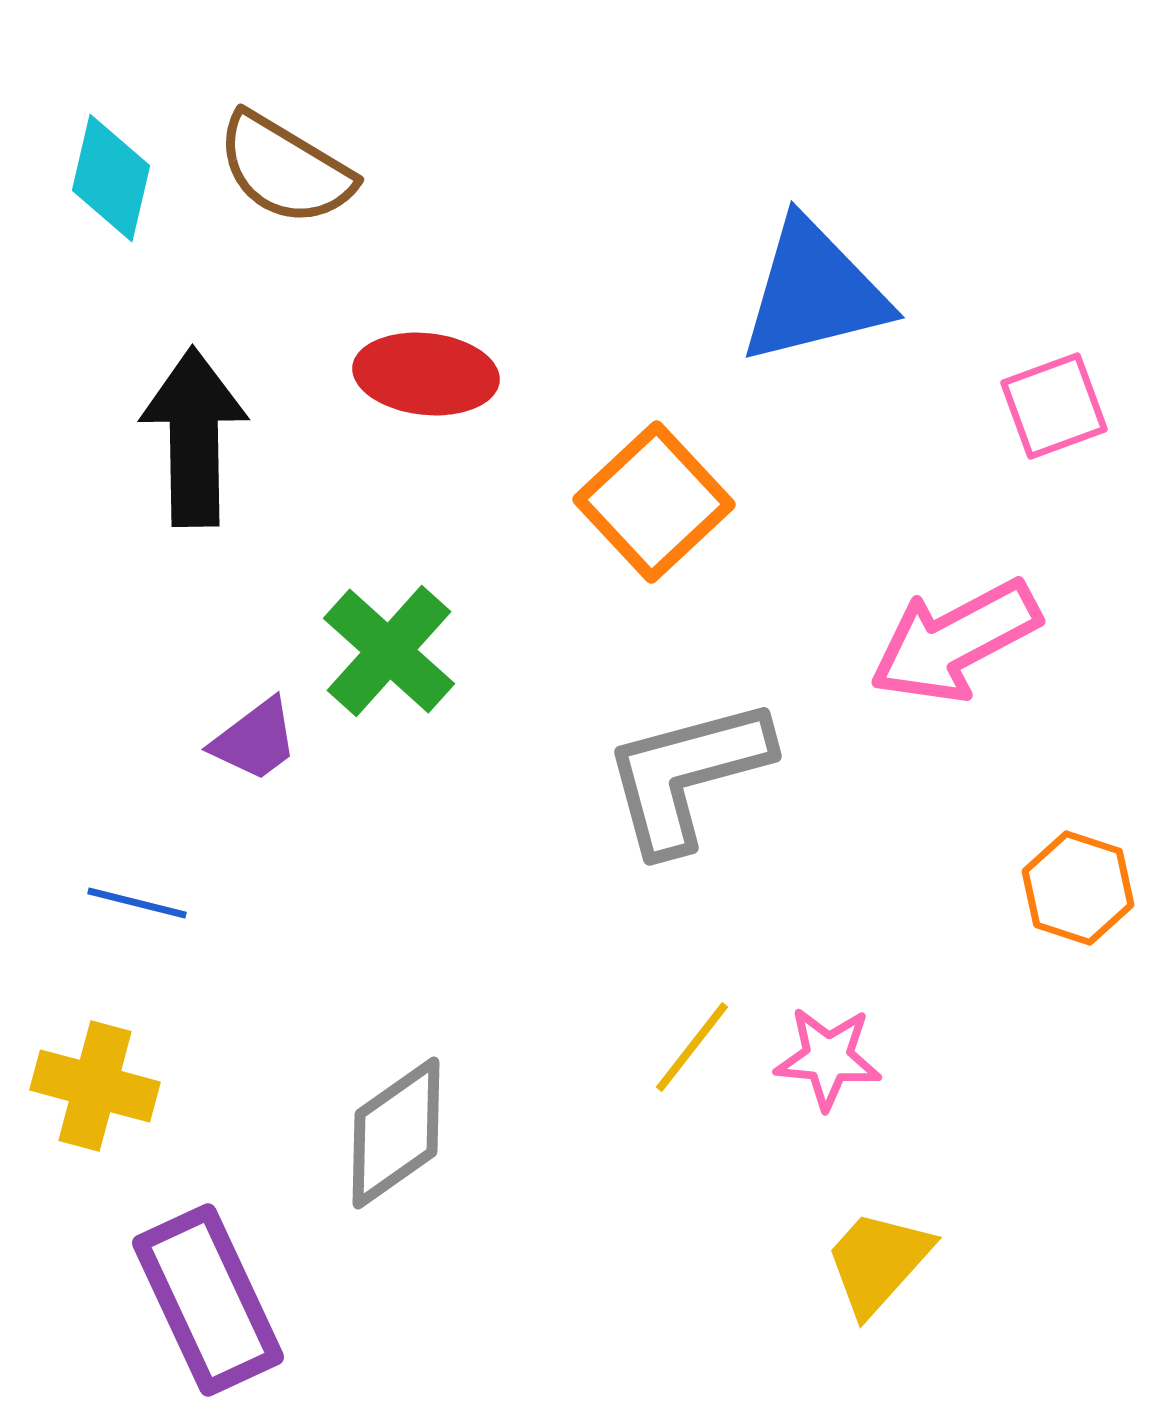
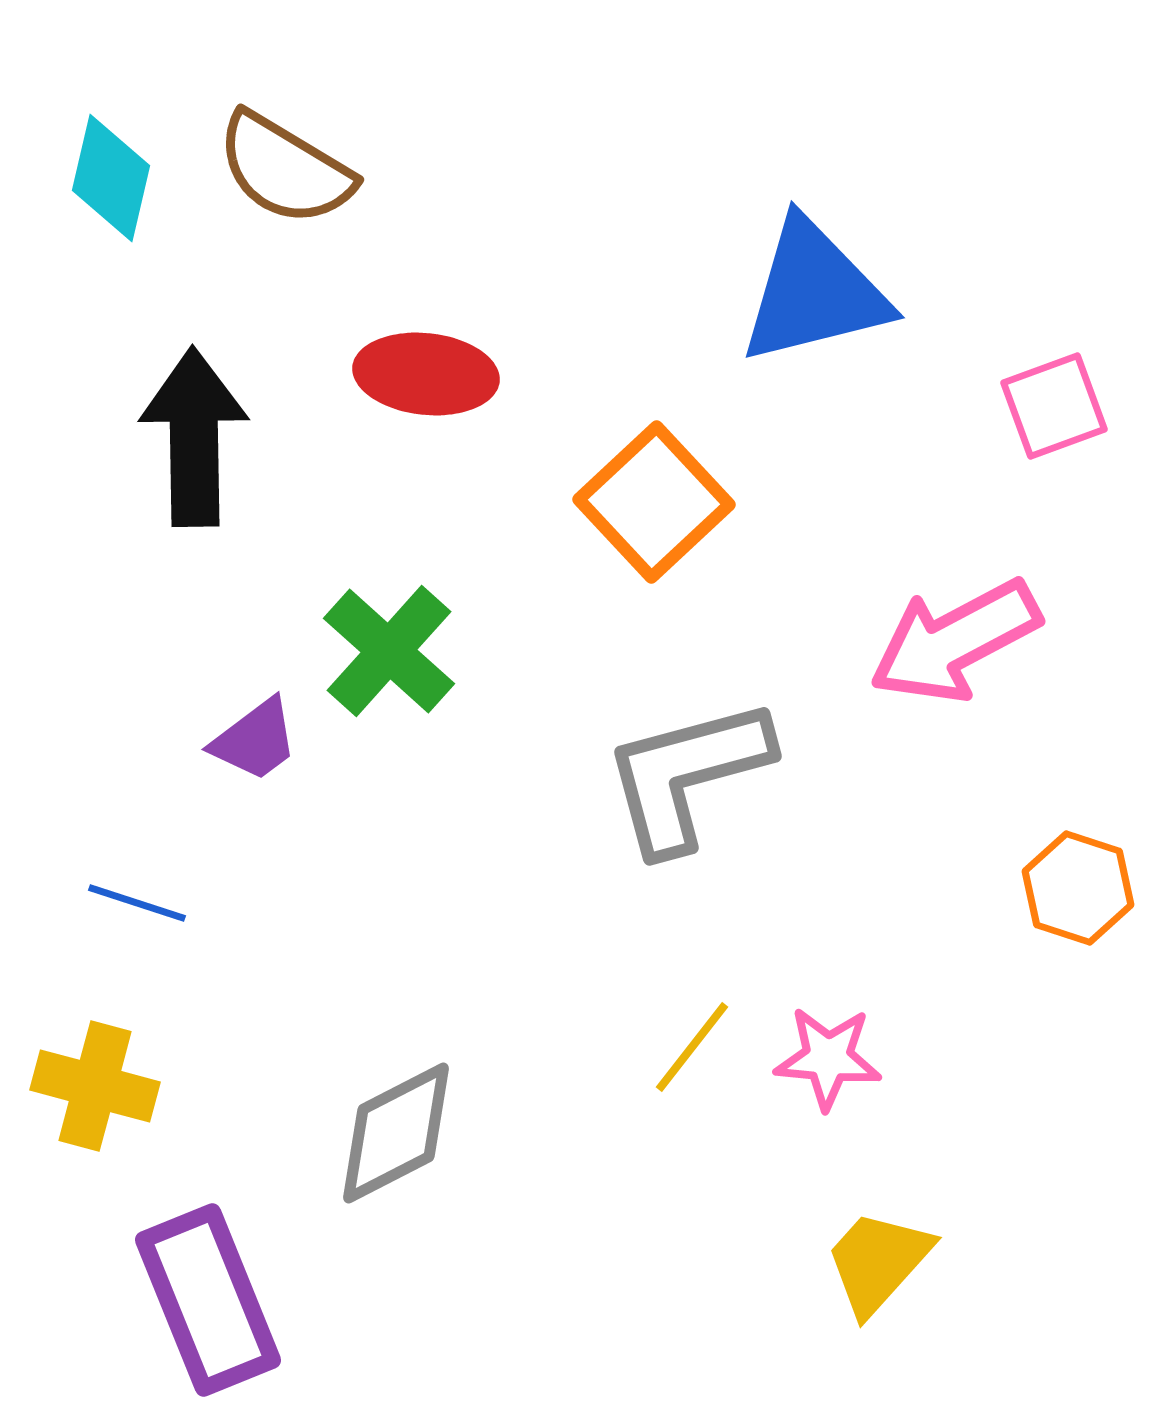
blue line: rotated 4 degrees clockwise
gray diamond: rotated 8 degrees clockwise
purple rectangle: rotated 3 degrees clockwise
